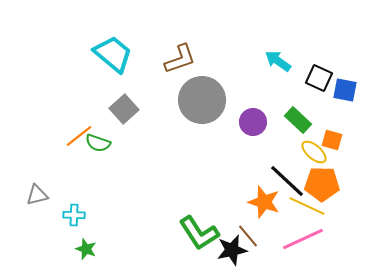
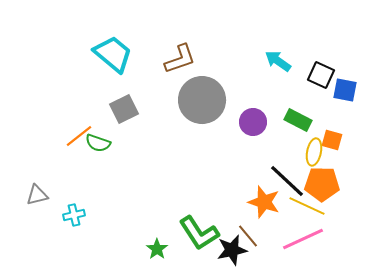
black square: moved 2 px right, 3 px up
gray square: rotated 16 degrees clockwise
green rectangle: rotated 16 degrees counterclockwise
yellow ellipse: rotated 60 degrees clockwise
cyan cross: rotated 15 degrees counterclockwise
green star: moved 71 px right; rotated 15 degrees clockwise
